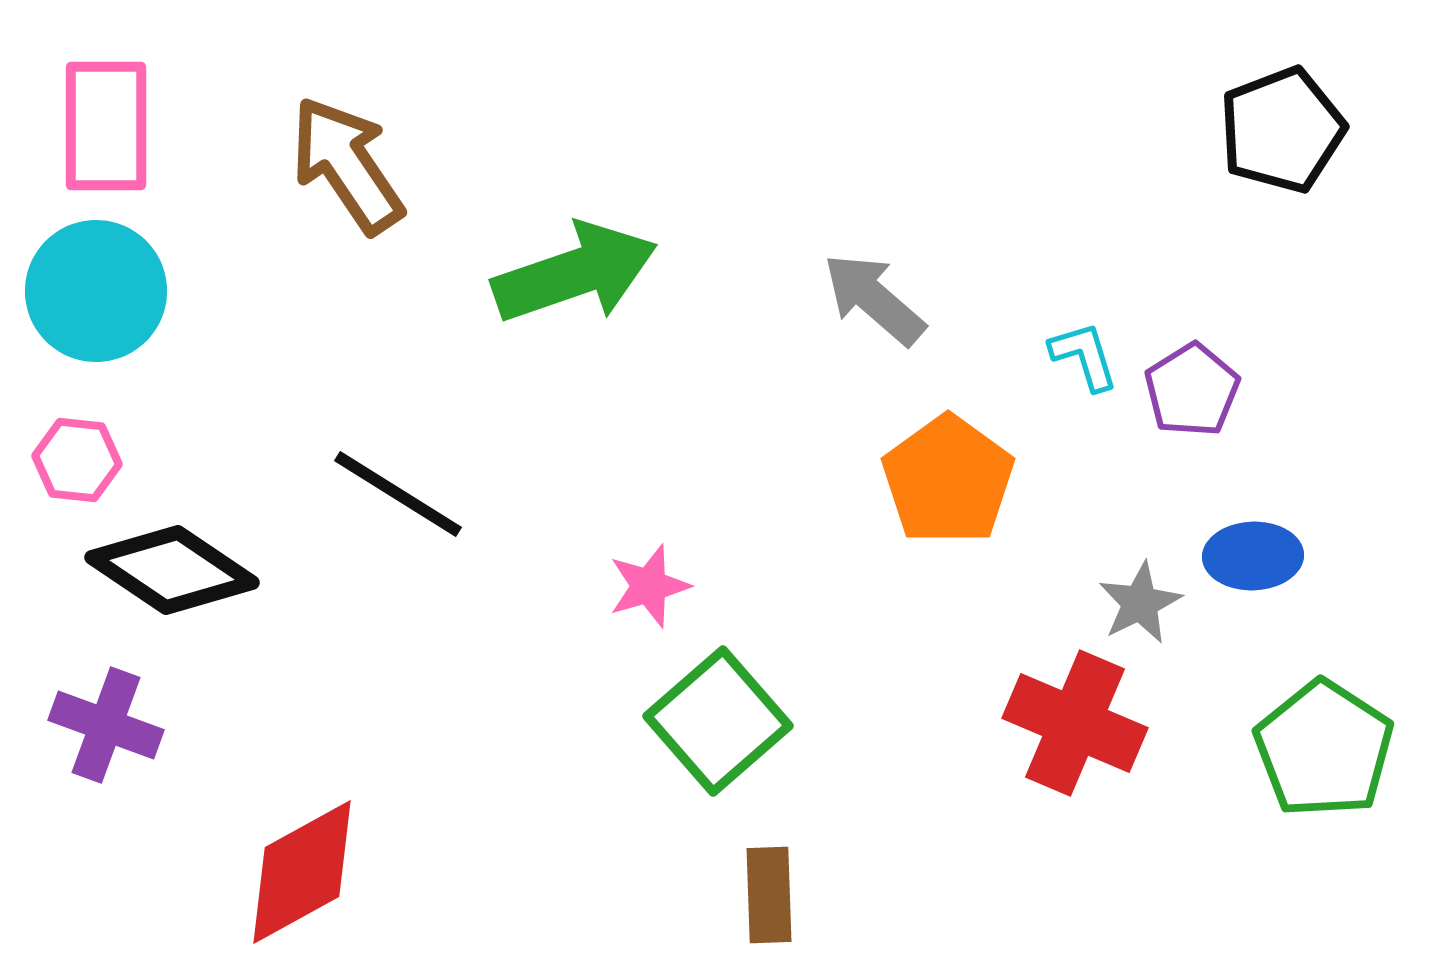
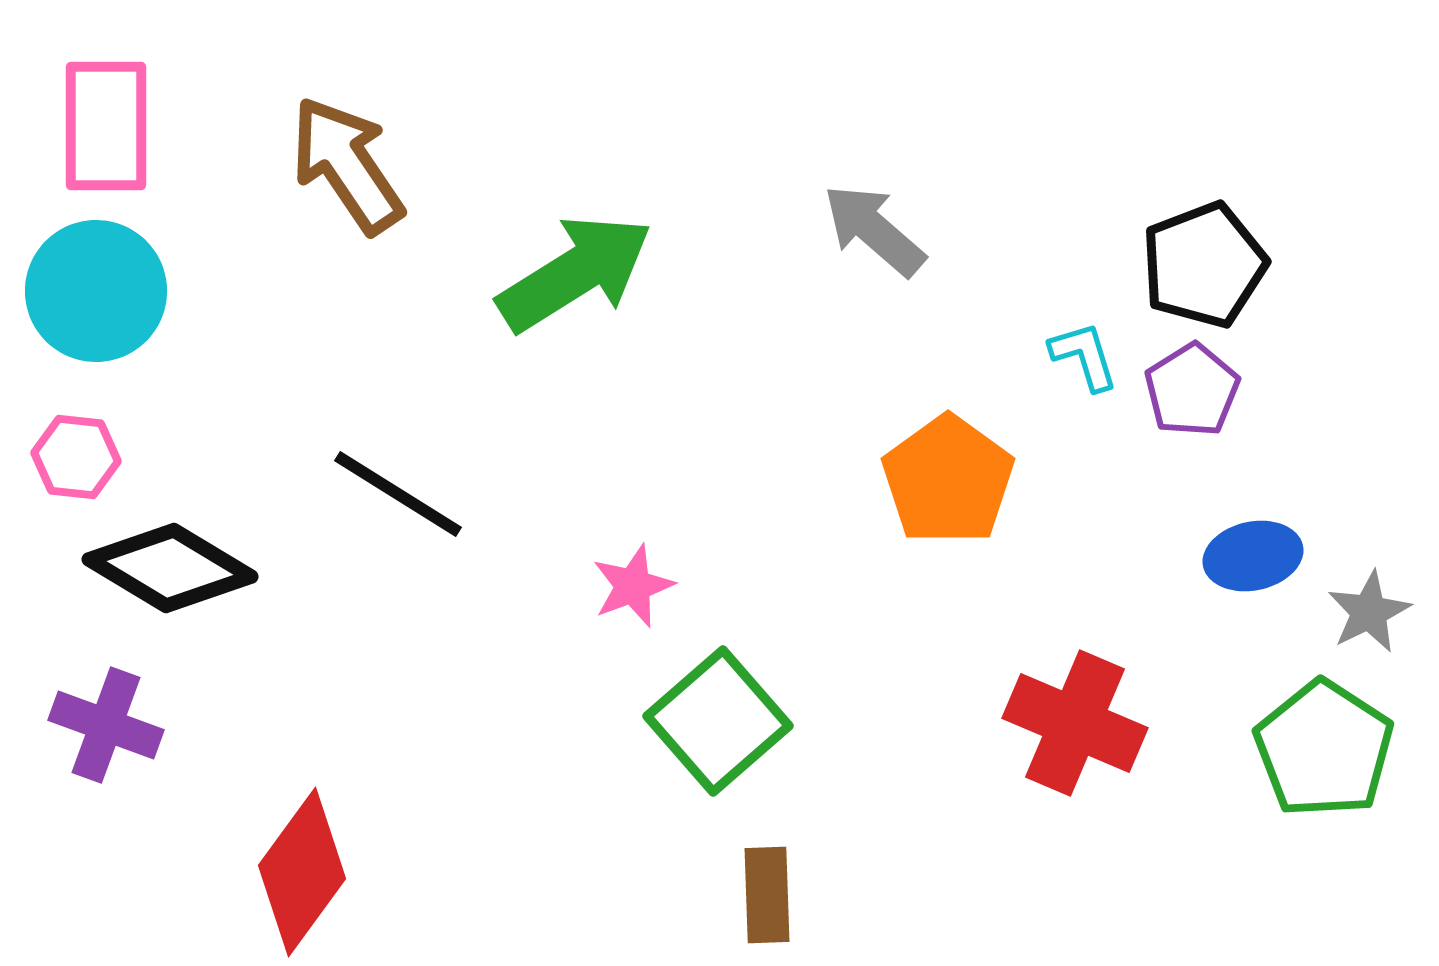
black pentagon: moved 78 px left, 135 px down
green arrow: rotated 13 degrees counterclockwise
gray arrow: moved 69 px up
pink hexagon: moved 1 px left, 3 px up
blue ellipse: rotated 10 degrees counterclockwise
black diamond: moved 2 px left, 2 px up; rotated 3 degrees counterclockwise
pink star: moved 16 px left; rotated 4 degrees counterclockwise
gray star: moved 229 px right, 9 px down
red diamond: rotated 25 degrees counterclockwise
brown rectangle: moved 2 px left
